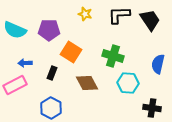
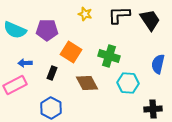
purple pentagon: moved 2 px left
green cross: moved 4 px left
black cross: moved 1 px right, 1 px down; rotated 12 degrees counterclockwise
